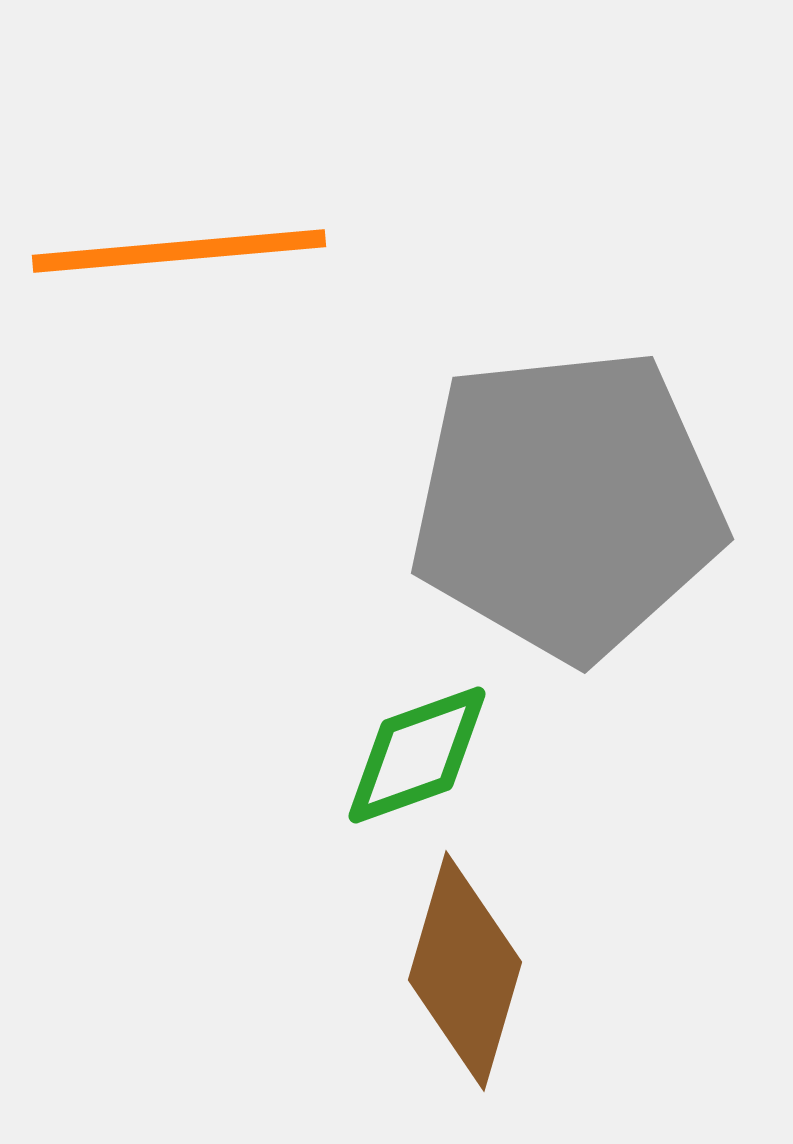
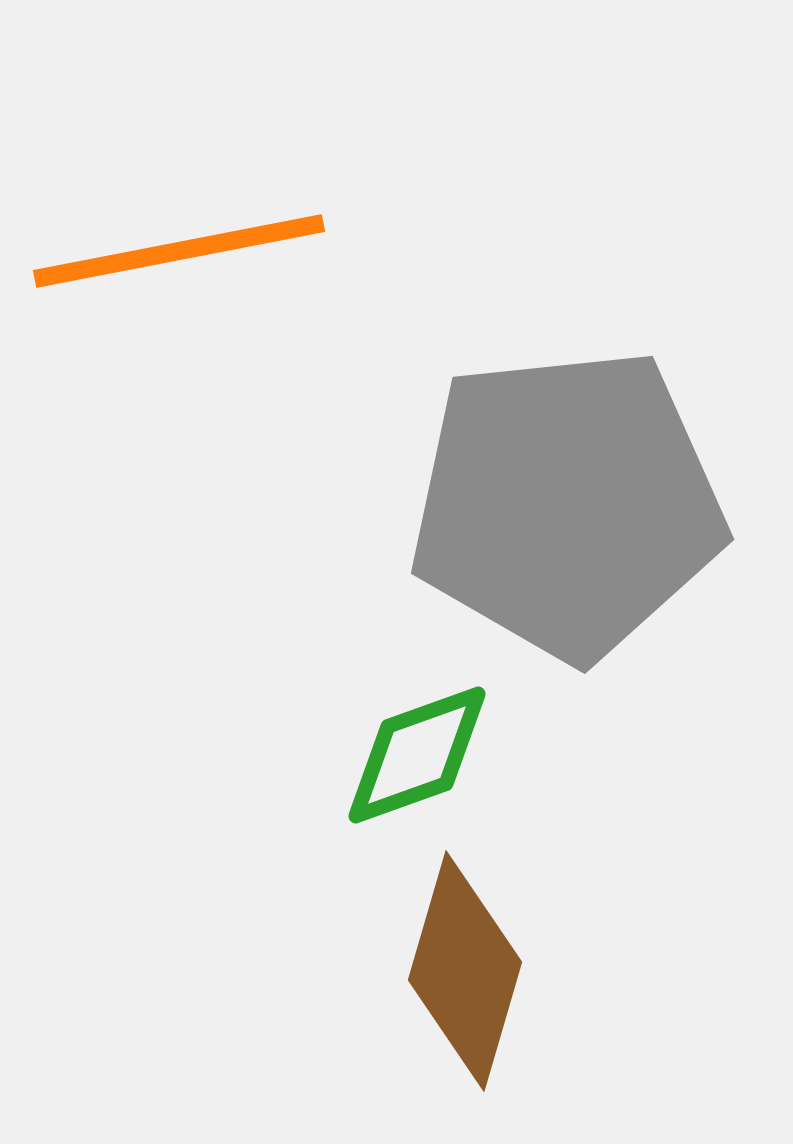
orange line: rotated 6 degrees counterclockwise
